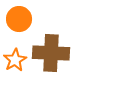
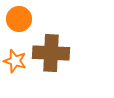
orange star: moved 1 px down; rotated 25 degrees counterclockwise
